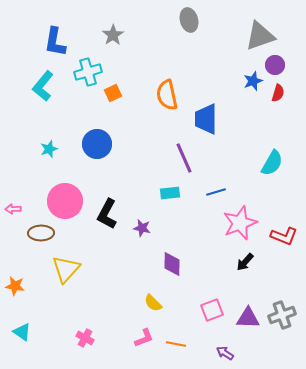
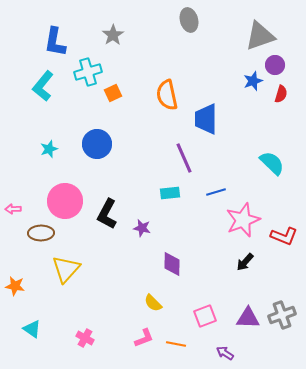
red semicircle: moved 3 px right, 1 px down
cyan semicircle: rotated 76 degrees counterclockwise
pink star: moved 3 px right, 3 px up
pink square: moved 7 px left, 6 px down
cyan triangle: moved 10 px right, 3 px up
